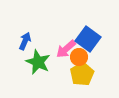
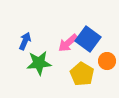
pink arrow: moved 2 px right, 6 px up
orange circle: moved 28 px right, 4 px down
green star: moved 1 px right, 1 px down; rotated 30 degrees counterclockwise
yellow pentagon: rotated 10 degrees counterclockwise
